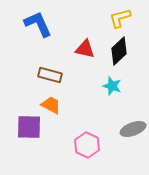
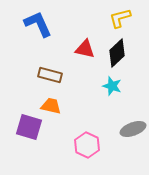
black diamond: moved 2 px left, 2 px down
orange trapezoid: moved 1 px down; rotated 15 degrees counterclockwise
purple square: rotated 16 degrees clockwise
